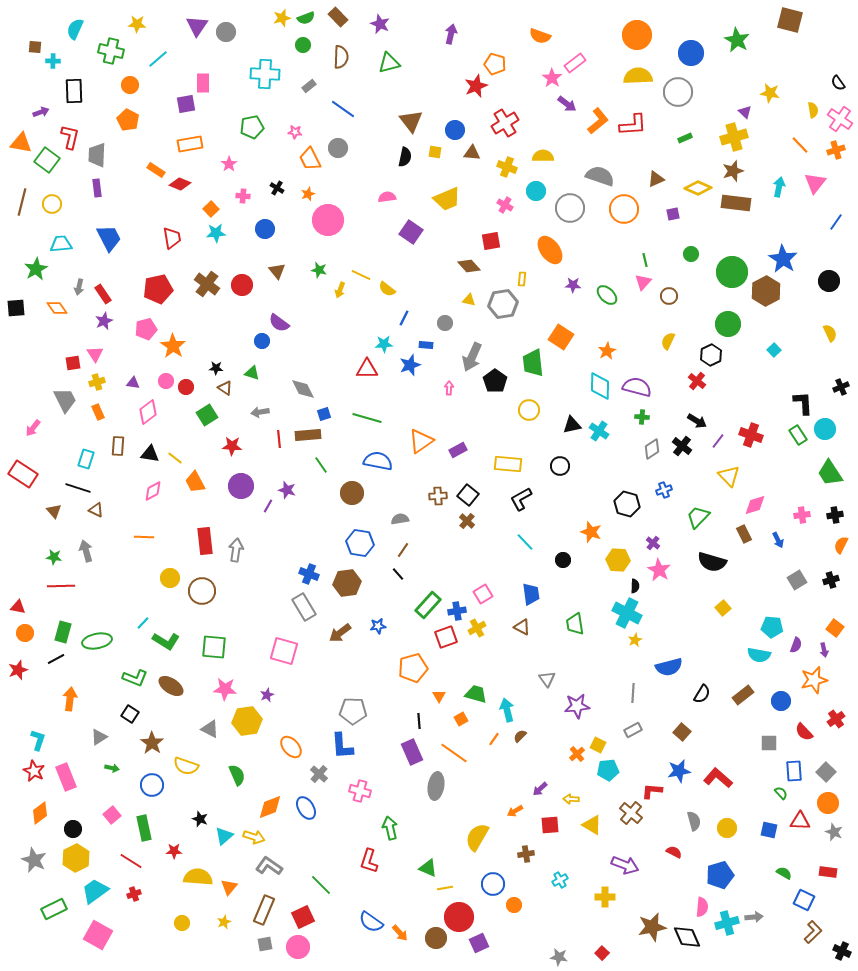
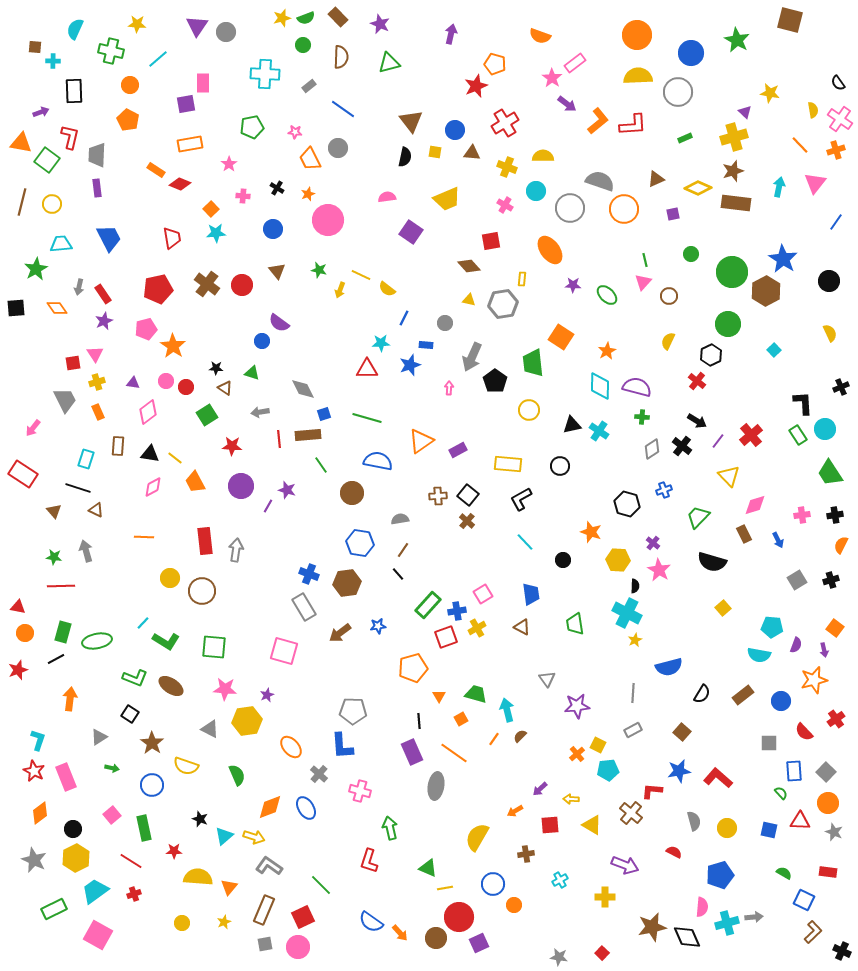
gray semicircle at (600, 176): moved 5 px down
blue circle at (265, 229): moved 8 px right
cyan star at (384, 344): moved 3 px left, 1 px up
red cross at (751, 435): rotated 30 degrees clockwise
pink diamond at (153, 491): moved 4 px up
